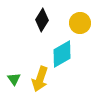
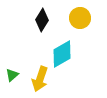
yellow circle: moved 5 px up
green triangle: moved 2 px left, 4 px up; rotated 24 degrees clockwise
